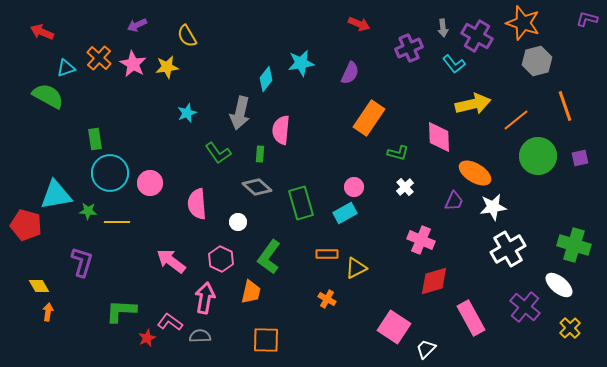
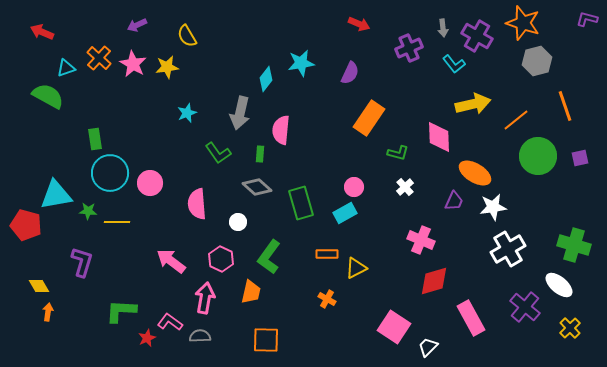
white trapezoid at (426, 349): moved 2 px right, 2 px up
